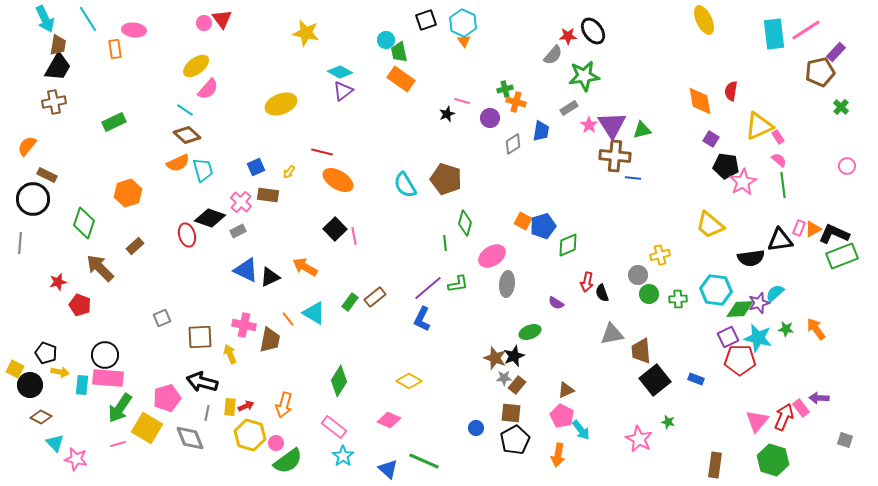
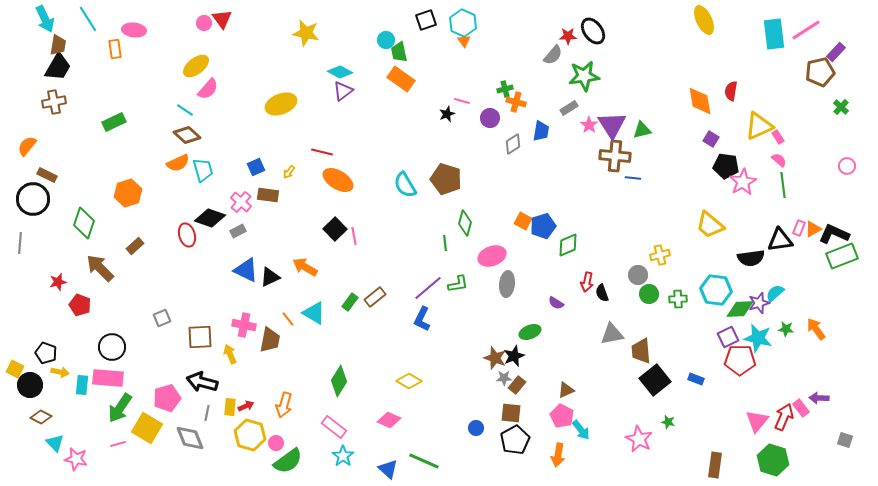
pink ellipse at (492, 256): rotated 12 degrees clockwise
black circle at (105, 355): moved 7 px right, 8 px up
